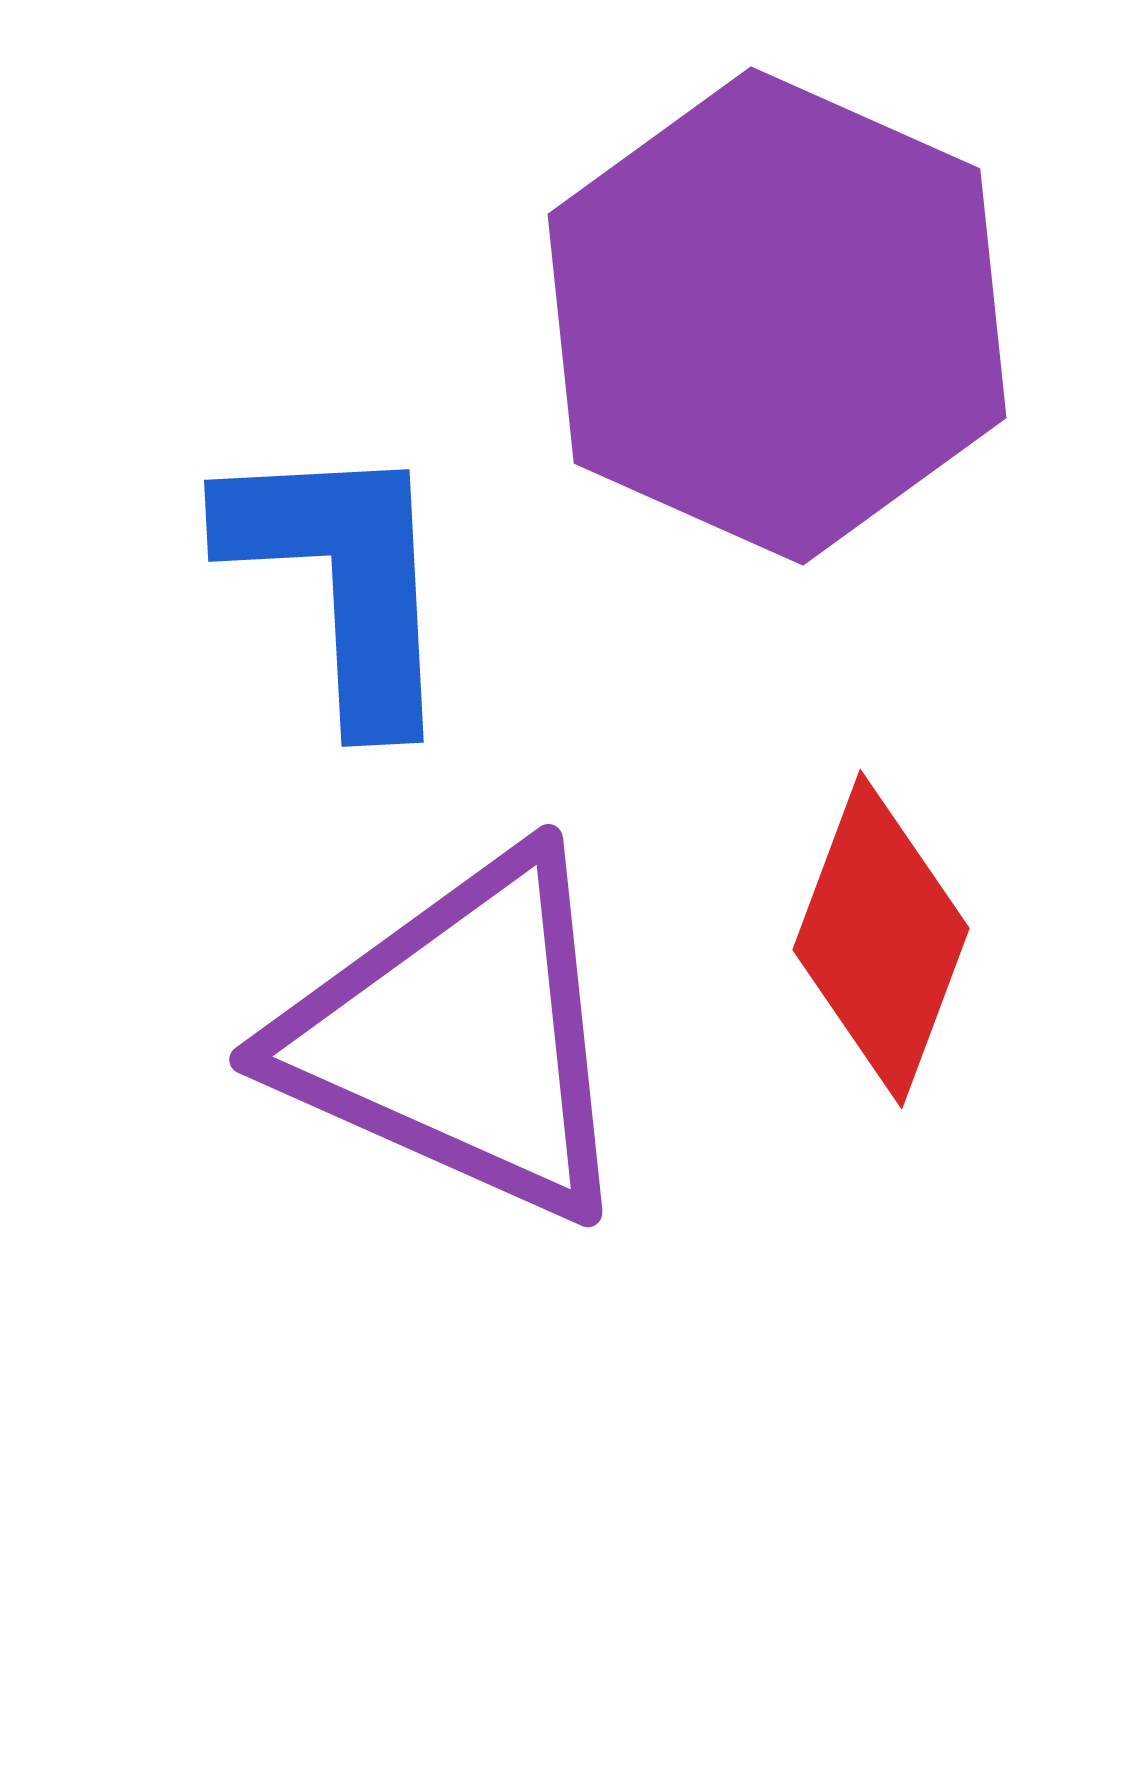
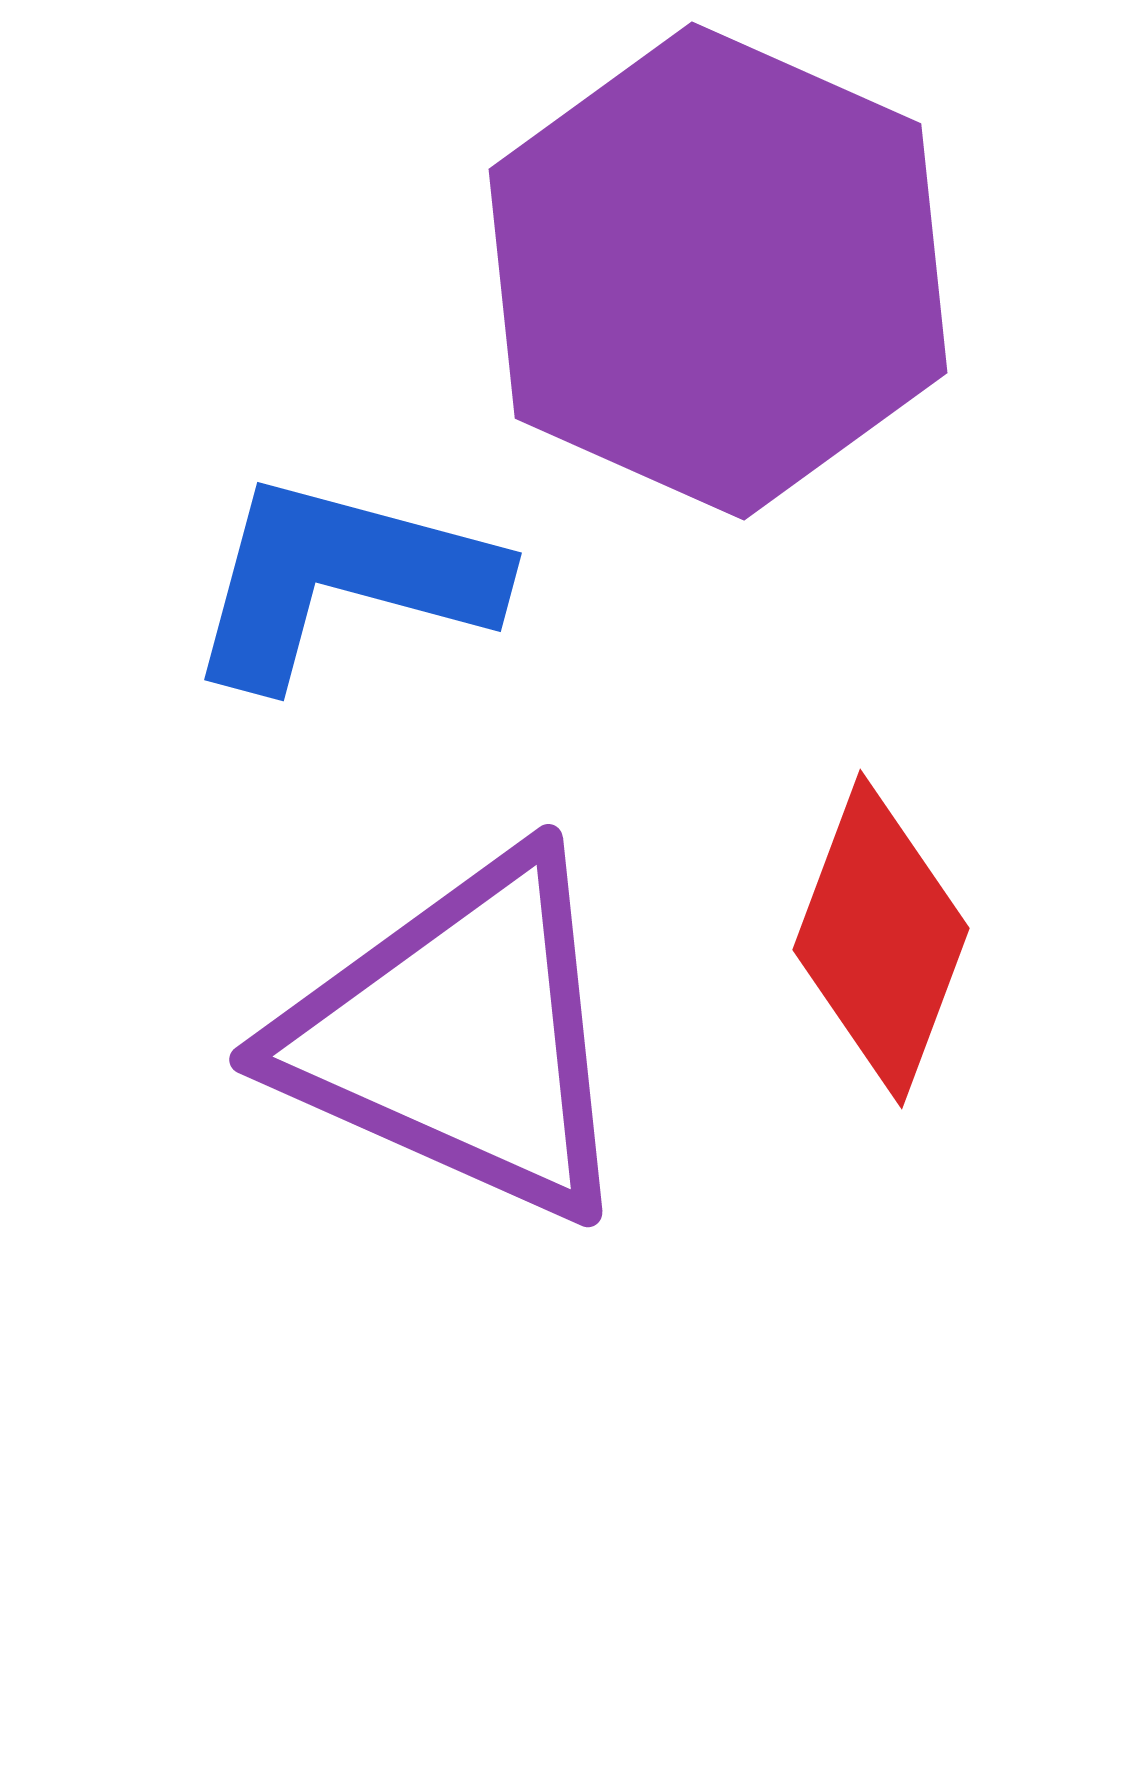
purple hexagon: moved 59 px left, 45 px up
blue L-shape: rotated 72 degrees counterclockwise
